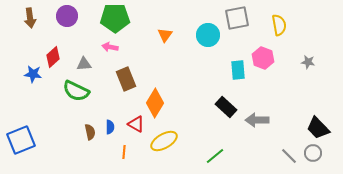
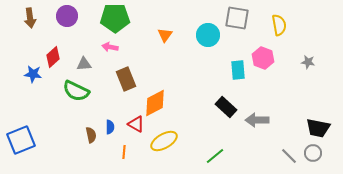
gray square: rotated 20 degrees clockwise
orange diamond: rotated 32 degrees clockwise
black trapezoid: rotated 35 degrees counterclockwise
brown semicircle: moved 1 px right, 3 px down
